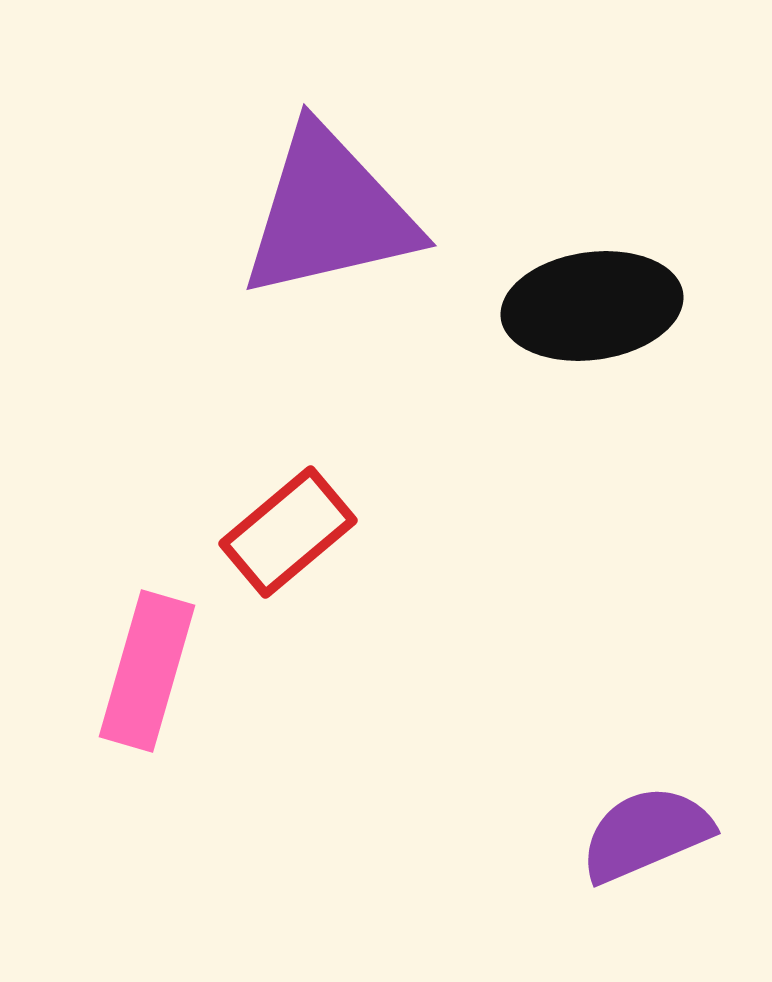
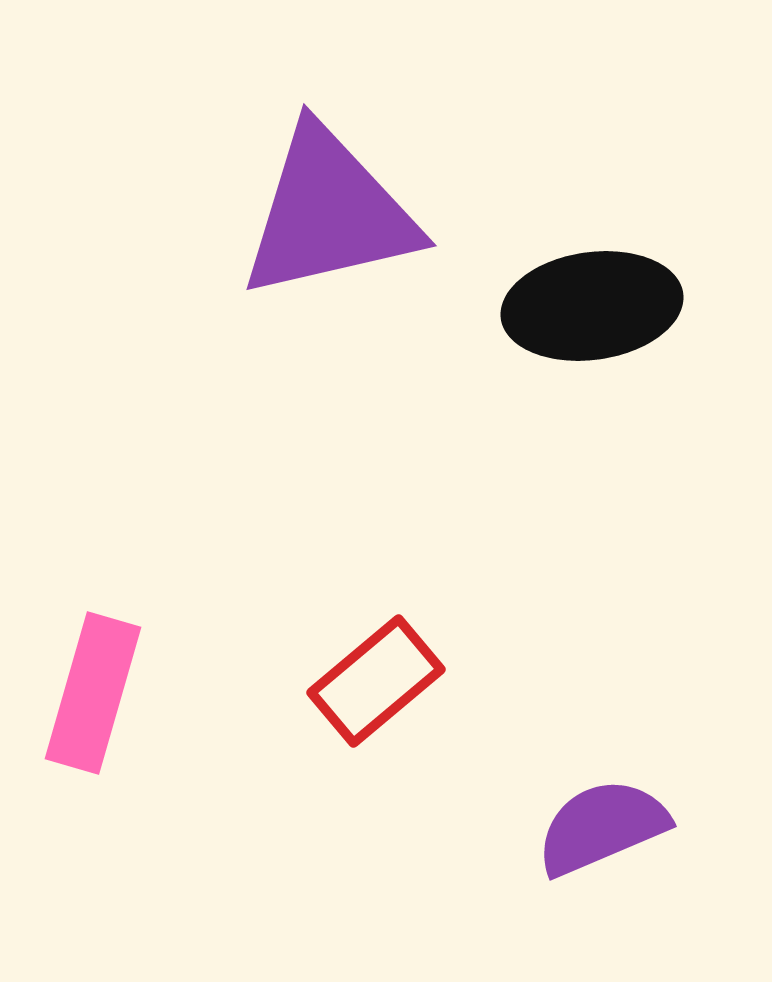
red rectangle: moved 88 px right, 149 px down
pink rectangle: moved 54 px left, 22 px down
purple semicircle: moved 44 px left, 7 px up
